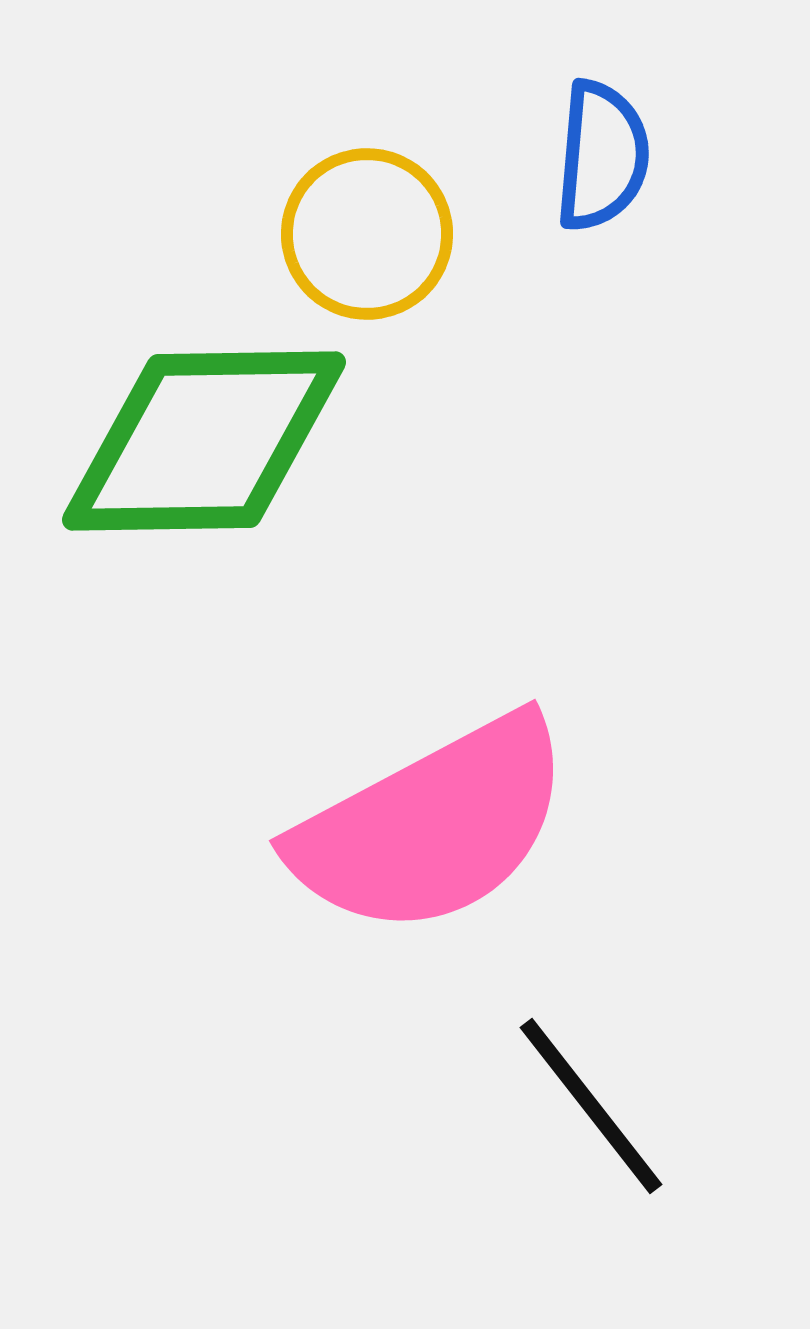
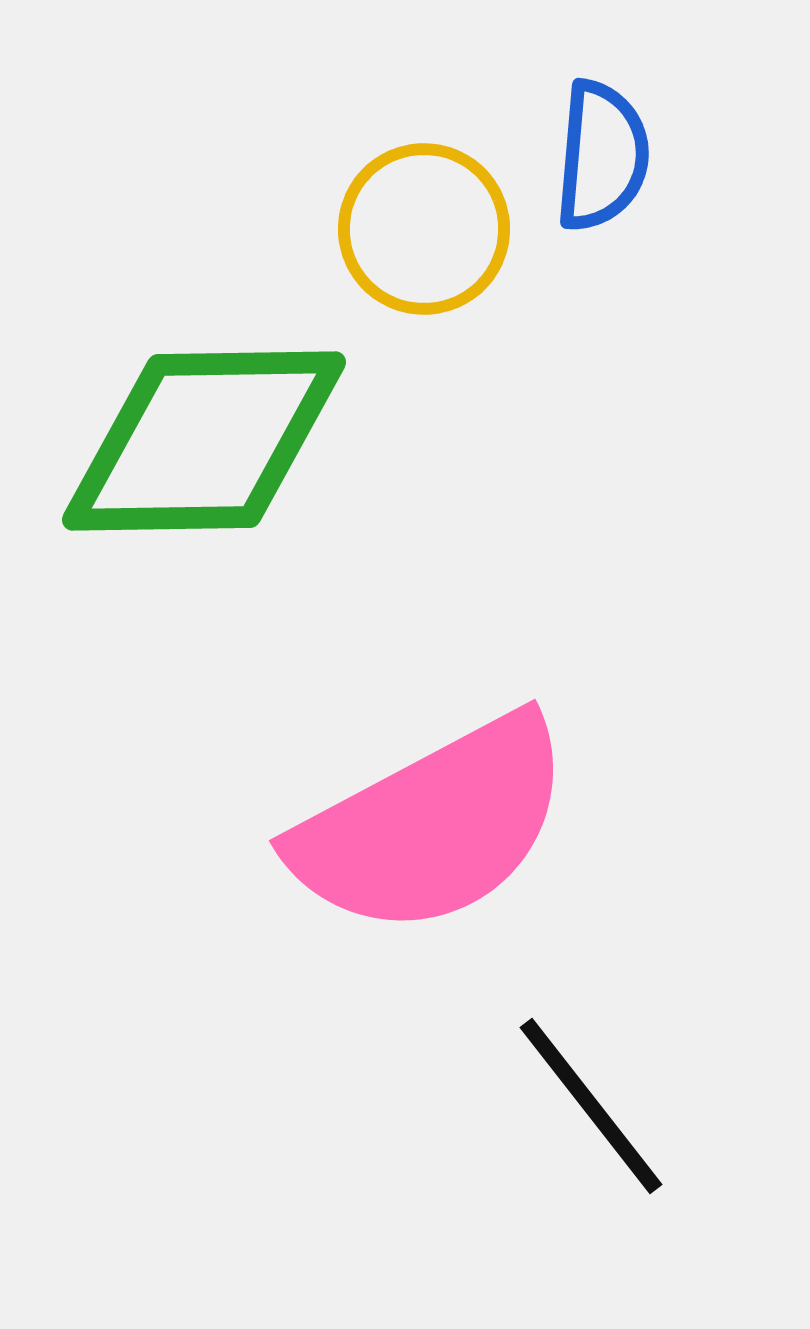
yellow circle: moved 57 px right, 5 px up
